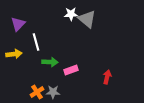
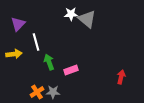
green arrow: moved 1 px left; rotated 112 degrees counterclockwise
red arrow: moved 14 px right
